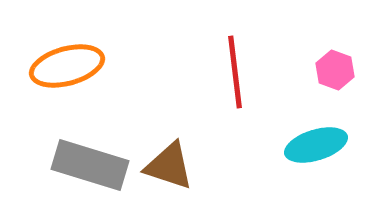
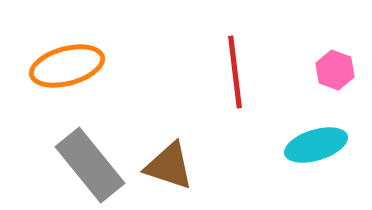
gray rectangle: rotated 34 degrees clockwise
